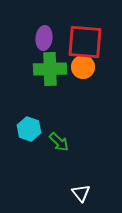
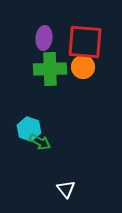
green arrow: moved 19 px left; rotated 15 degrees counterclockwise
white triangle: moved 15 px left, 4 px up
